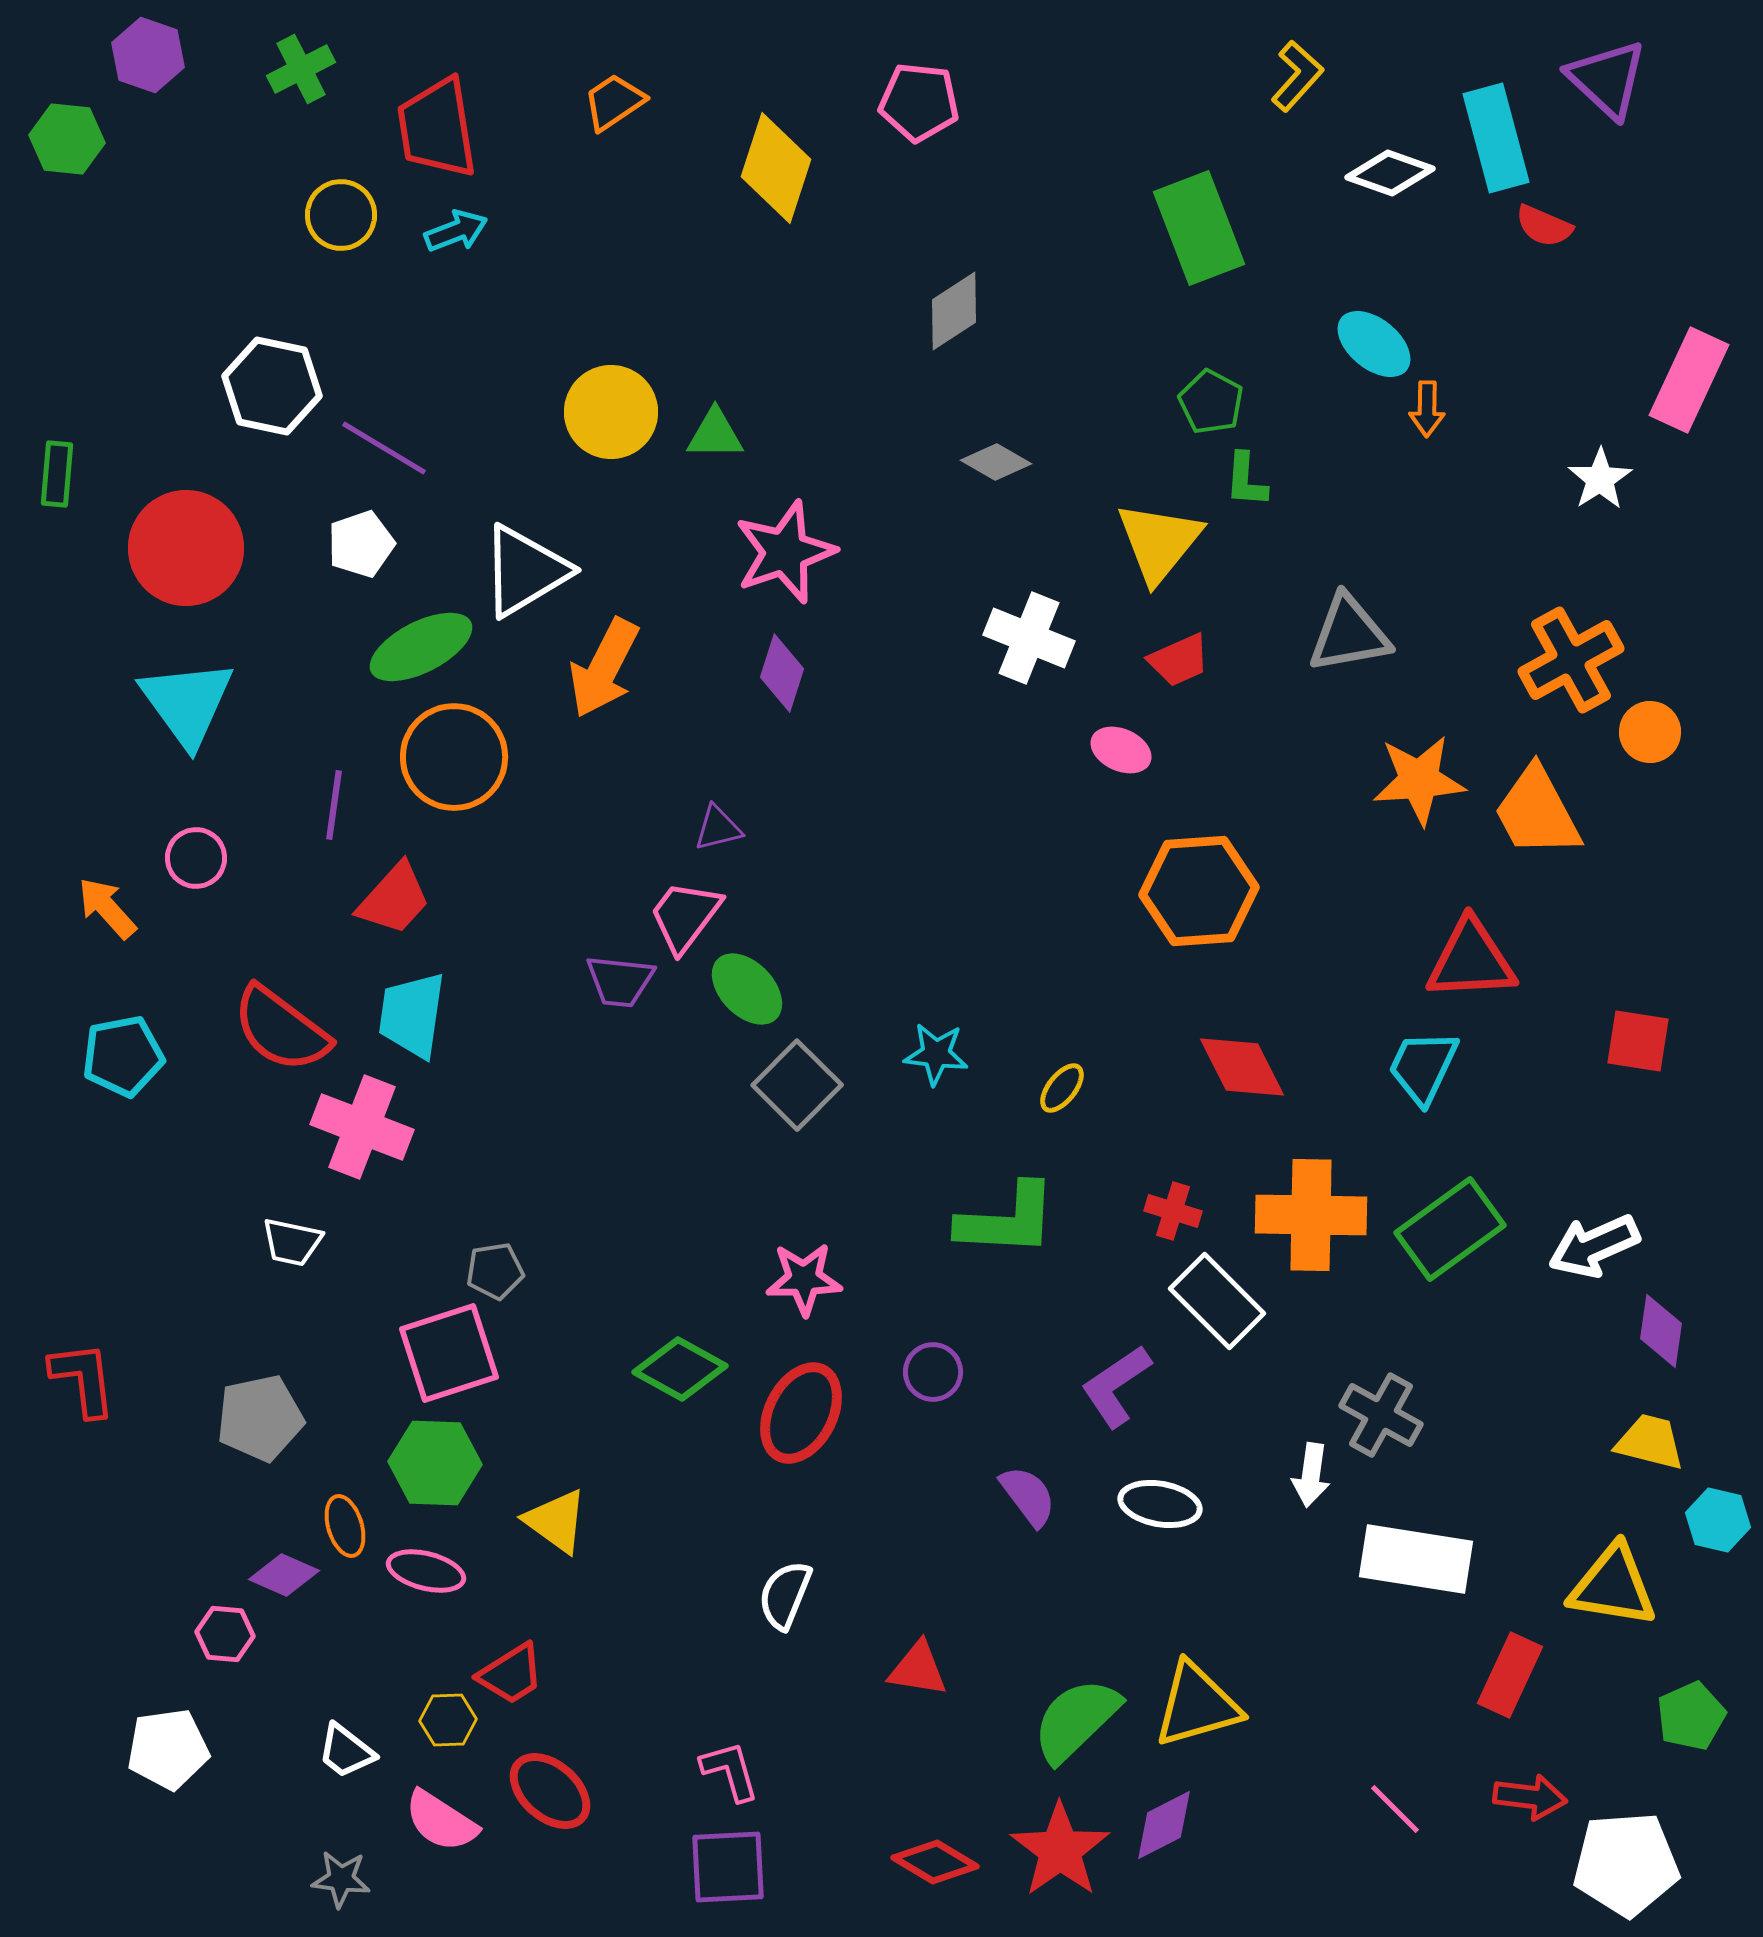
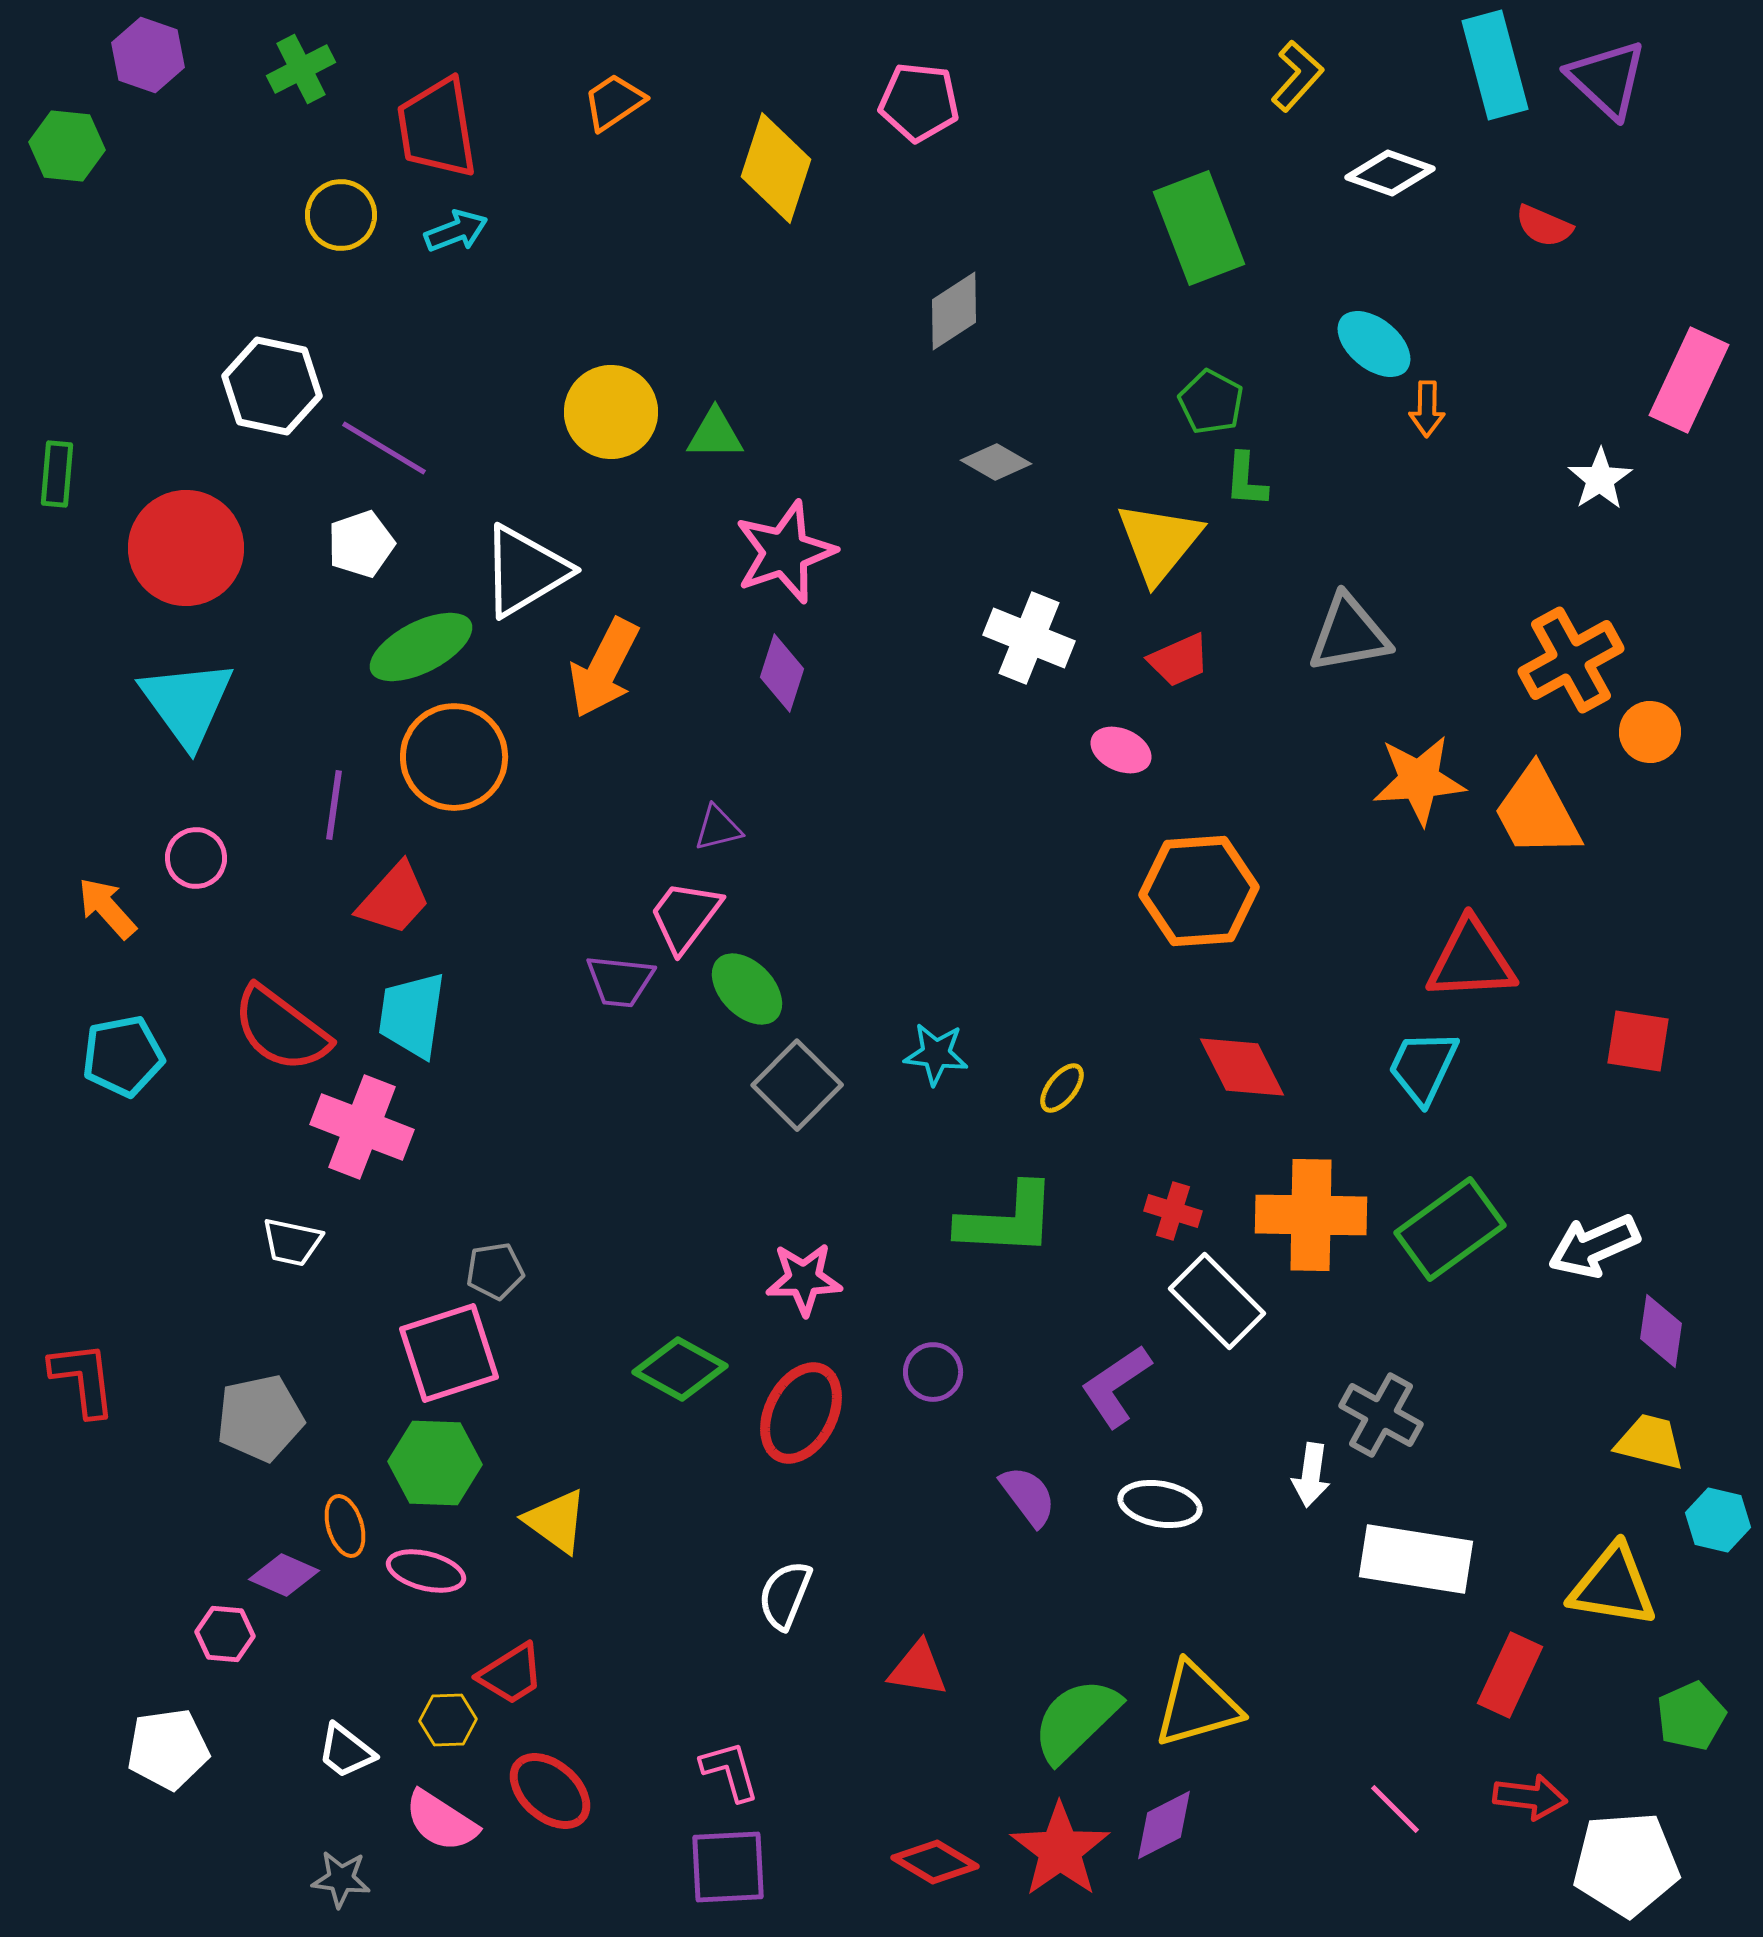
cyan rectangle at (1496, 138): moved 1 px left, 73 px up
green hexagon at (67, 139): moved 7 px down
